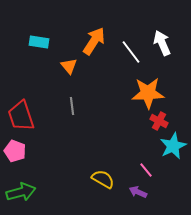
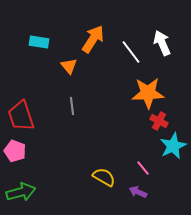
orange arrow: moved 1 px left, 2 px up
pink line: moved 3 px left, 2 px up
yellow semicircle: moved 1 px right, 2 px up
